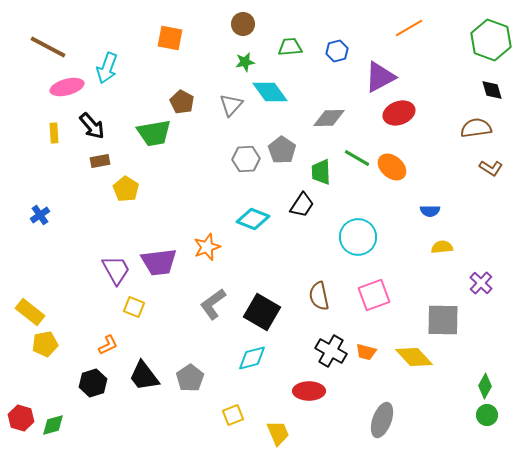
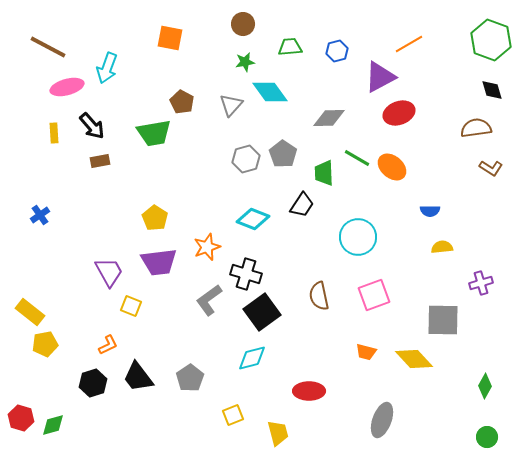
orange line at (409, 28): moved 16 px down
gray pentagon at (282, 150): moved 1 px right, 4 px down
gray hexagon at (246, 159): rotated 12 degrees counterclockwise
green trapezoid at (321, 172): moved 3 px right, 1 px down
yellow pentagon at (126, 189): moved 29 px right, 29 px down
purple trapezoid at (116, 270): moved 7 px left, 2 px down
purple cross at (481, 283): rotated 30 degrees clockwise
gray L-shape at (213, 304): moved 4 px left, 4 px up
yellow square at (134, 307): moved 3 px left, 1 px up
black square at (262, 312): rotated 24 degrees clockwise
black cross at (331, 351): moved 85 px left, 77 px up; rotated 12 degrees counterclockwise
yellow diamond at (414, 357): moved 2 px down
black trapezoid at (144, 376): moved 6 px left, 1 px down
green circle at (487, 415): moved 22 px down
yellow trapezoid at (278, 433): rotated 8 degrees clockwise
